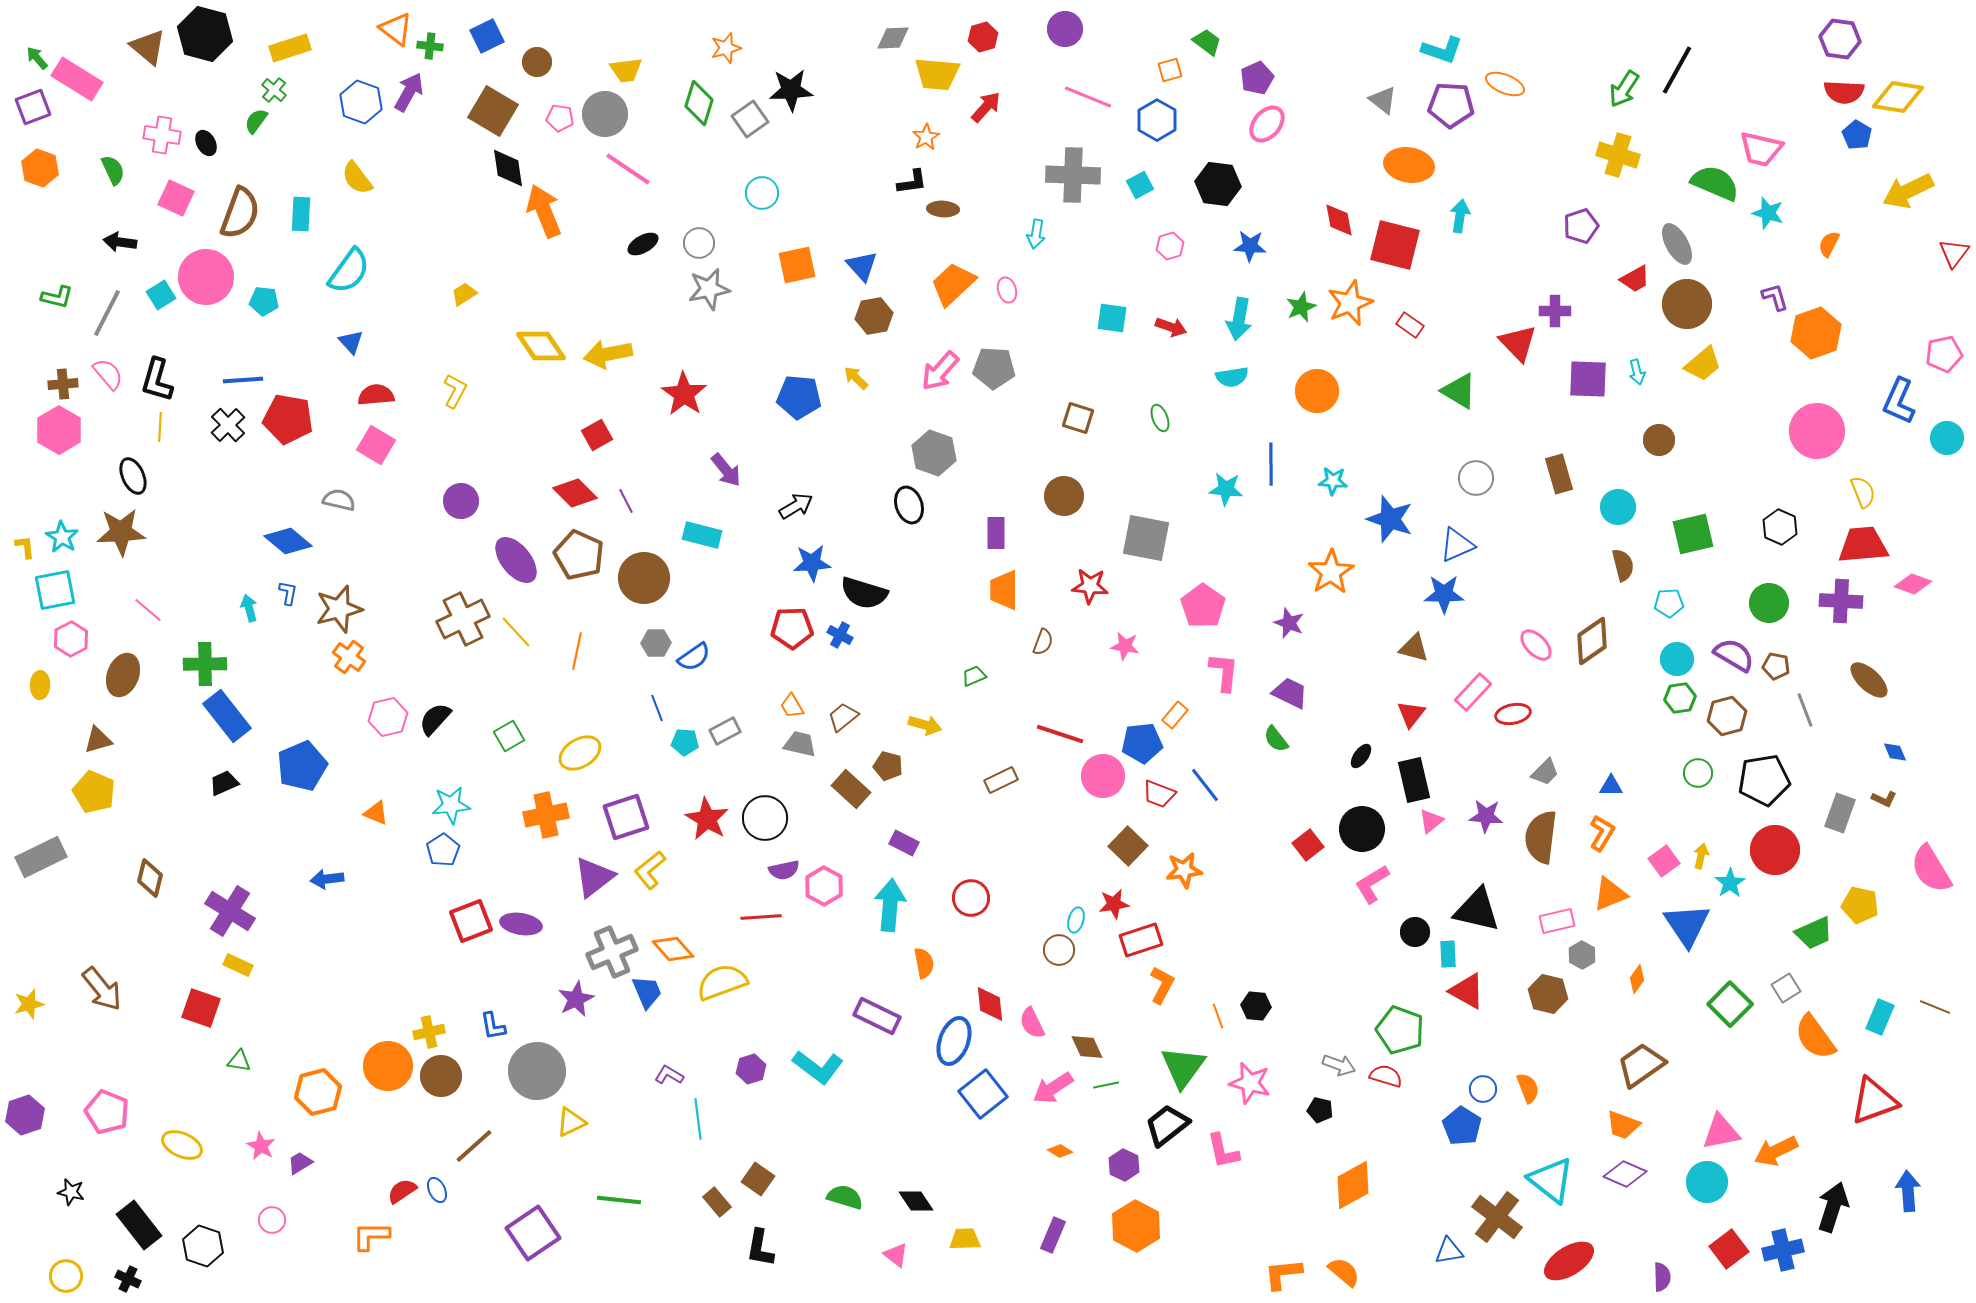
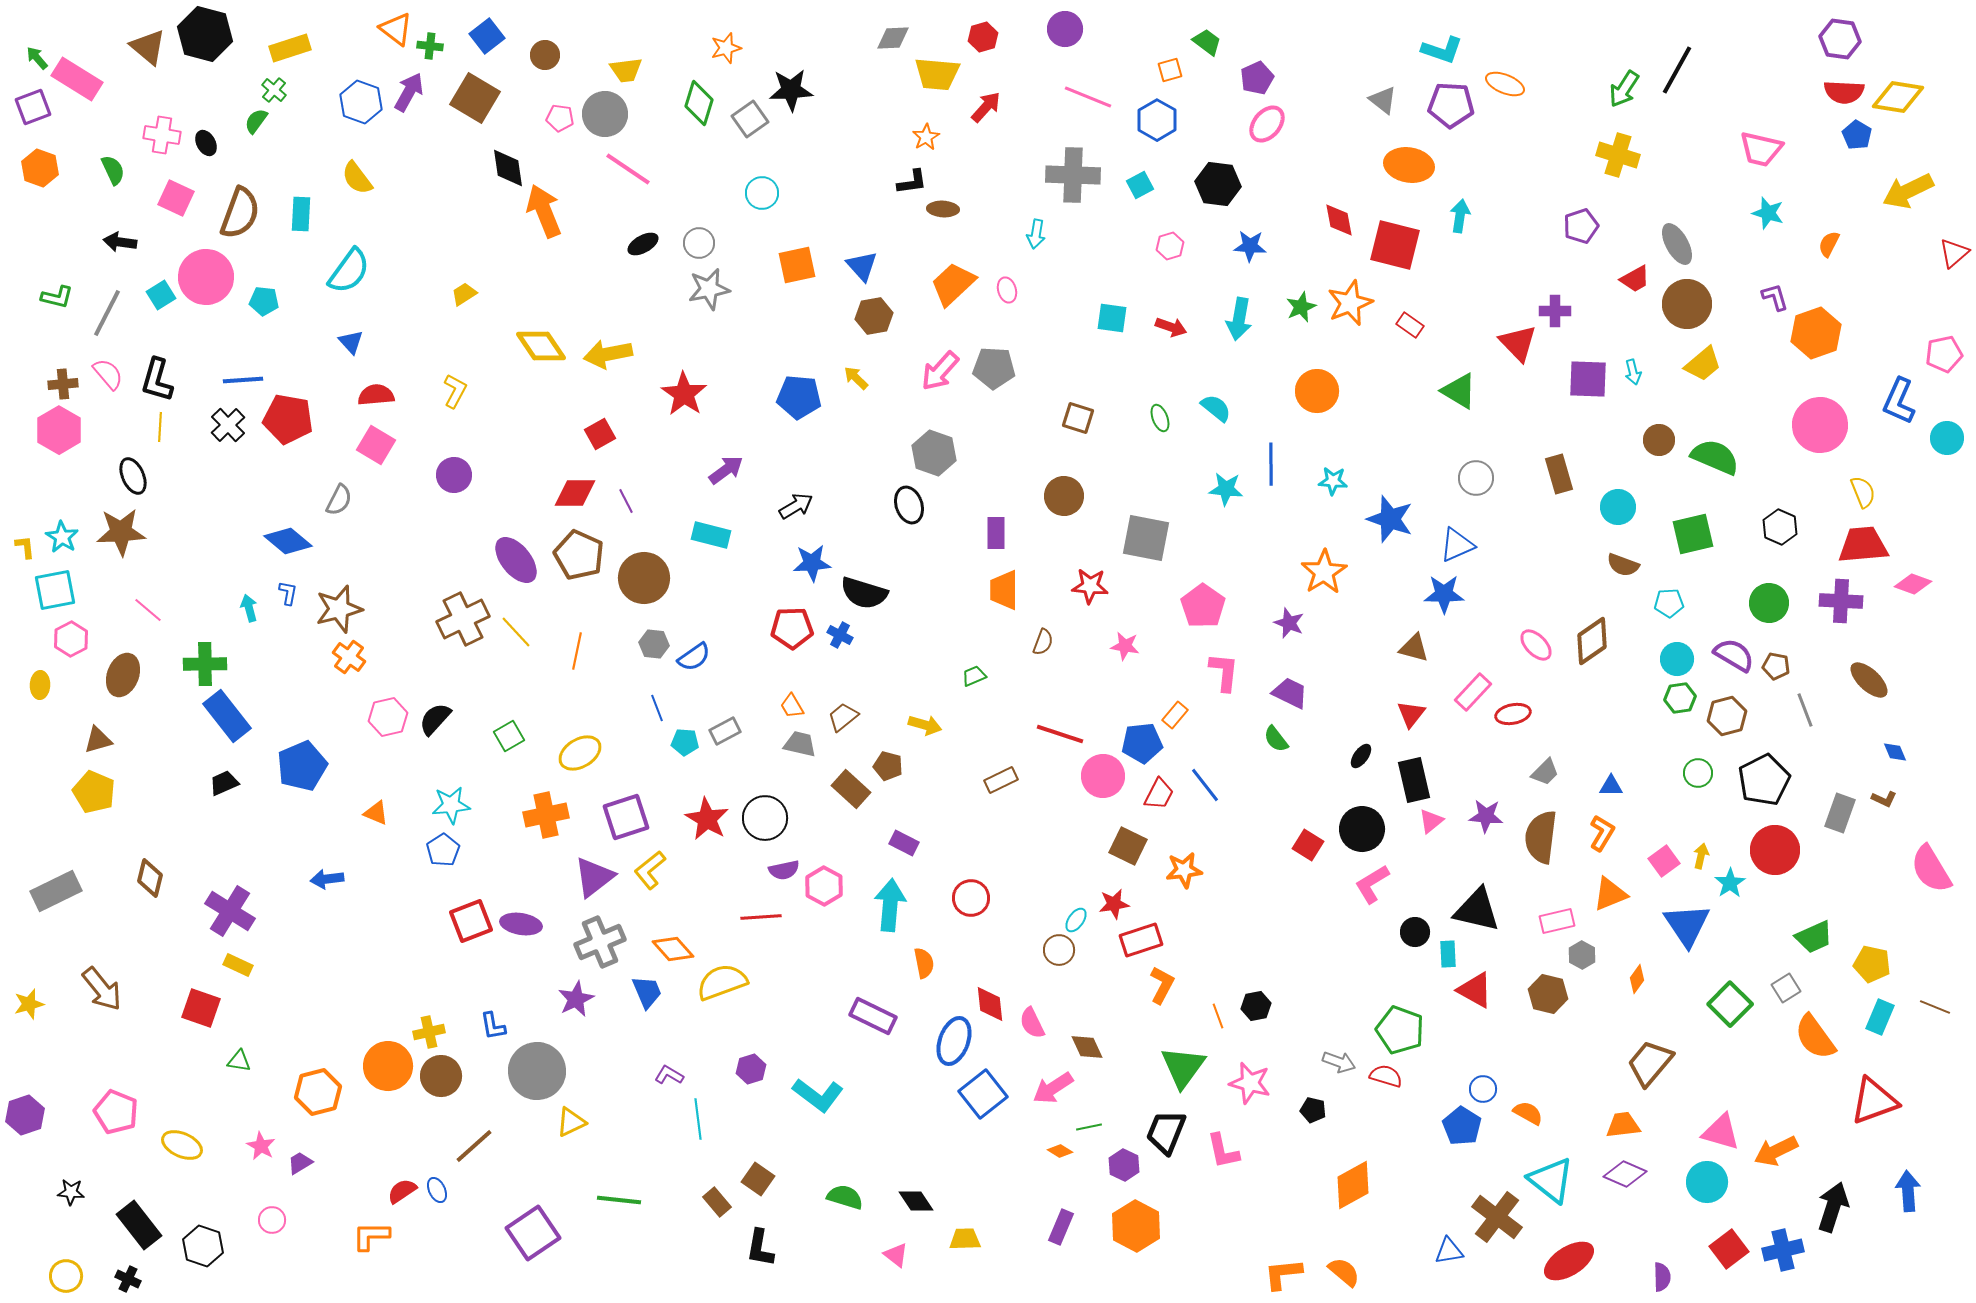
blue square at (487, 36): rotated 12 degrees counterclockwise
brown circle at (537, 62): moved 8 px right, 7 px up
brown square at (493, 111): moved 18 px left, 13 px up
green semicircle at (1715, 183): moved 274 px down
red triangle at (1954, 253): rotated 12 degrees clockwise
cyan arrow at (1637, 372): moved 4 px left
cyan semicircle at (1232, 377): moved 16 px left, 31 px down; rotated 132 degrees counterclockwise
pink circle at (1817, 431): moved 3 px right, 6 px up
red square at (597, 435): moved 3 px right, 1 px up
purple arrow at (726, 470): rotated 87 degrees counterclockwise
red diamond at (575, 493): rotated 45 degrees counterclockwise
gray semicircle at (339, 500): rotated 104 degrees clockwise
purple circle at (461, 501): moved 7 px left, 26 px up
cyan rectangle at (702, 535): moved 9 px right
brown semicircle at (1623, 565): rotated 124 degrees clockwise
orange star at (1331, 572): moved 7 px left
gray hexagon at (656, 643): moved 2 px left, 1 px down; rotated 8 degrees clockwise
black pentagon at (1764, 780): rotated 18 degrees counterclockwise
red trapezoid at (1159, 794): rotated 84 degrees counterclockwise
red square at (1308, 845): rotated 20 degrees counterclockwise
brown square at (1128, 846): rotated 18 degrees counterclockwise
gray rectangle at (41, 857): moved 15 px right, 34 px down
yellow pentagon at (1860, 905): moved 12 px right, 59 px down
cyan ellipse at (1076, 920): rotated 20 degrees clockwise
green trapezoid at (1814, 933): moved 4 px down
gray cross at (612, 952): moved 12 px left, 10 px up
red triangle at (1467, 991): moved 8 px right, 1 px up
black hexagon at (1256, 1006): rotated 16 degrees counterclockwise
purple rectangle at (877, 1016): moved 4 px left
gray arrow at (1339, 1065): moved 3 px up
brown trapezoid at (1641, 1065): moved 9 px right, 2 px up; rotated 15 degrees counterclockwise
cyan L-shape at (818, 1067): moved 28 px down
green line at (1106, 1085): moved 17 px left, 42 px down
orange semicircle at (1528, 1088): moved 25 px down; rotated 40 degrees counterclockwise
black pentagon at (1320, 1110): moved 7 px left
pink pentagon at (107, 1112): moved 9 px right
black trapezoid at (1167, 1125): moved 1 px left, 7 px down; rotated 30 degrees counterclockwise
orange trapezoid at (1623, 1125): rotated 153 degrees clockwise
pink triangle at (1721, 1132): rotated 27 degrees clockwise
black star at (71, 1192): rotated 8 degrees counterclockwise
purple rectangle at (1053, 1235): moved 8 px right, 8 px up
